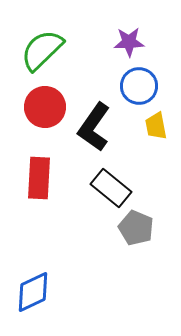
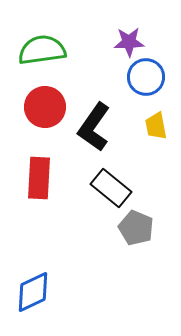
green semicircle: rotated 36 degrees clockwise
blue circle: moved 7 px right, 9 px up
